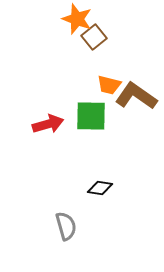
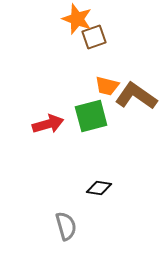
brown square: rotated 20 degrees clockwise
orange trapezoid: moved 2 px left, 1 px down
green square: rotated 16 degrees counterclockwise
black diamond: moved 1 px left
